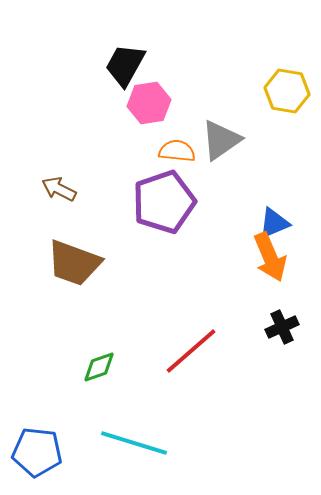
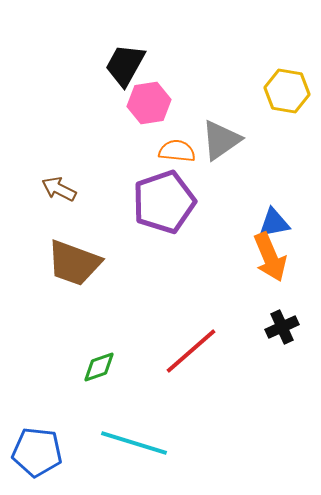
blue triangle: rotated 12 degrees clockwise
